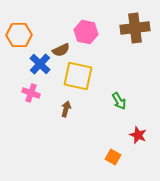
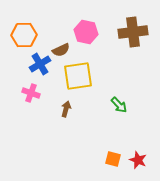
brown cross: moved 2 px left, 4 px down
orange hexagon: moved 5 px right
blue cross: rotated 15 degrees clockwise
yellow square: rotated 20 degrees counterclockwise
green arrow: moved 4 px down; rotated 12 degrees counterclockwise
red star: moved 25 px down
orange square: moved 2 px down; rotated 14 degrees counterclockwise
